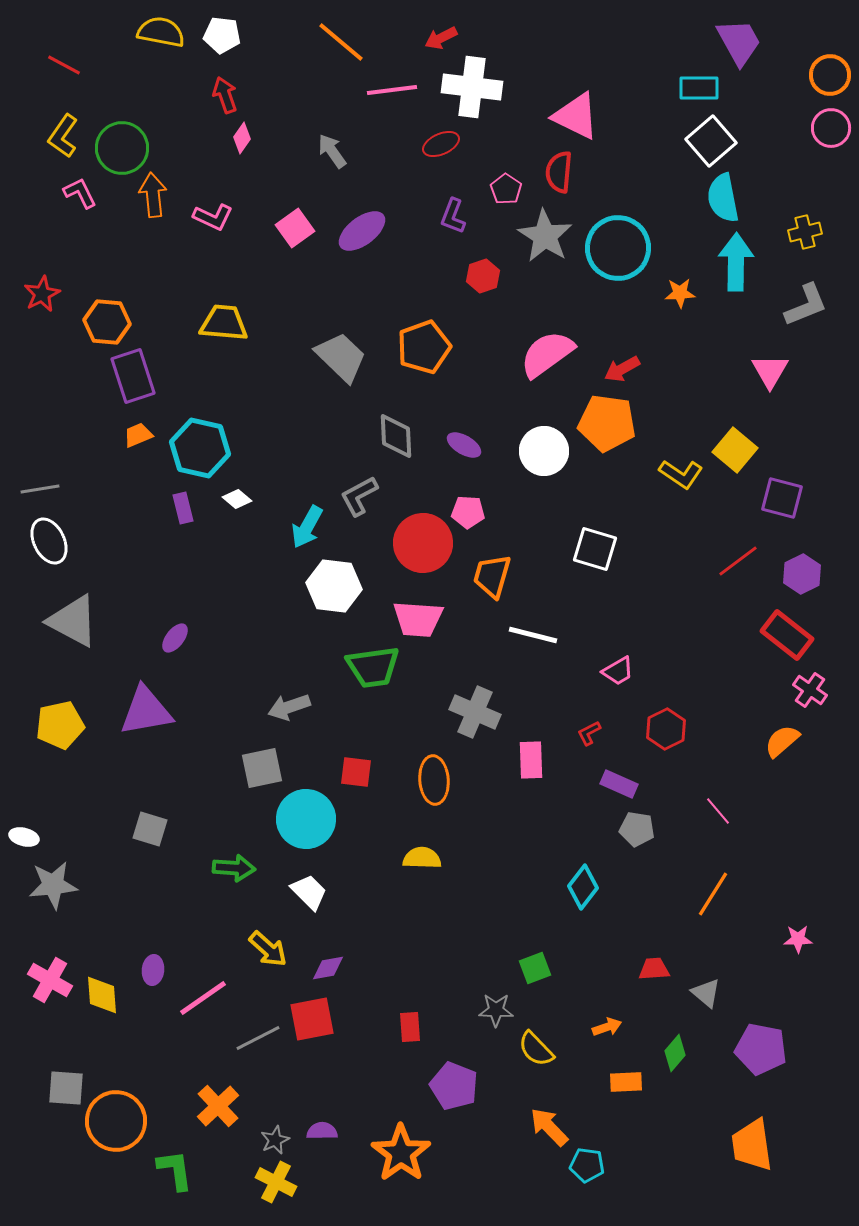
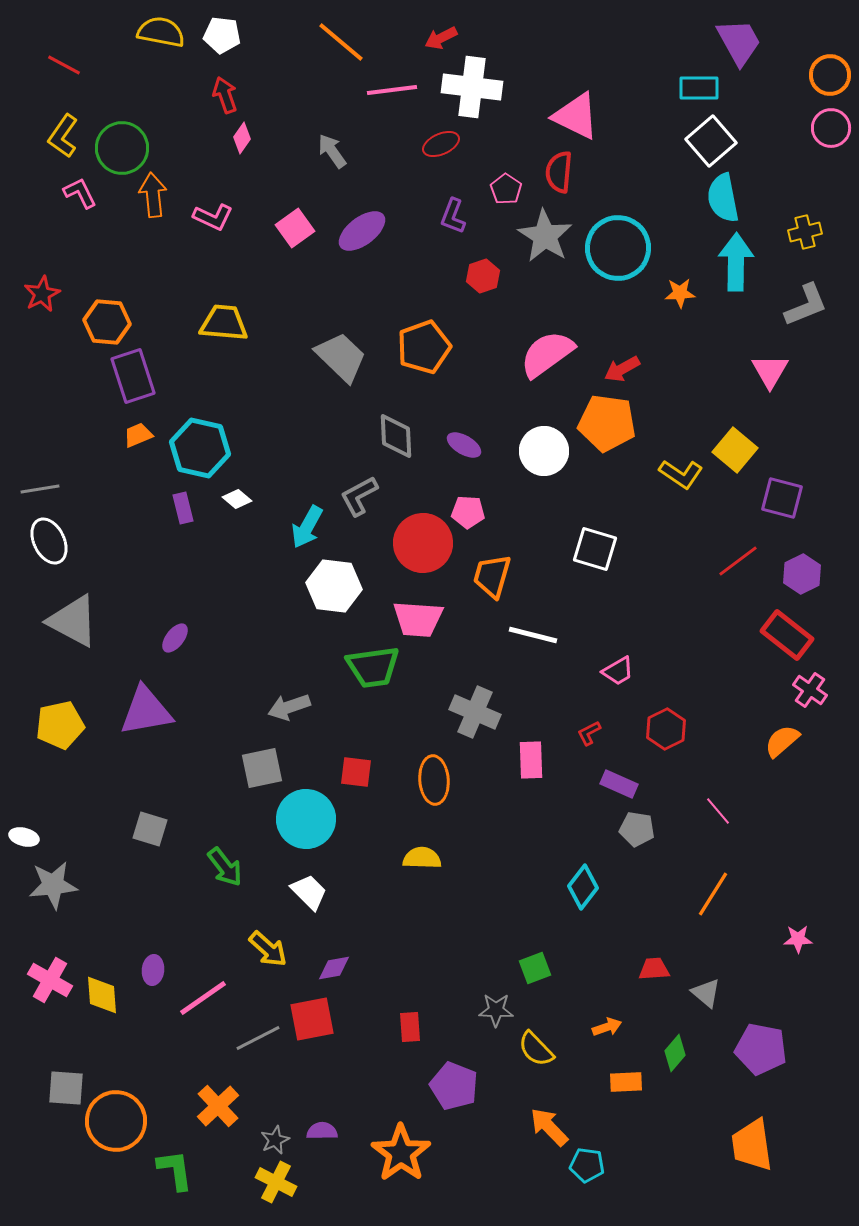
green arrow at (234, 868): moved 9 px left, 1 px up; rotated 48 degrees clockwise
purple diamond at (328, 968): moved 6 px right
